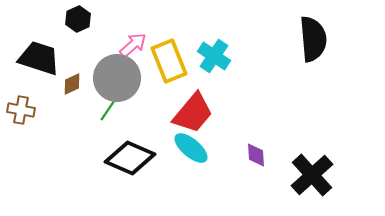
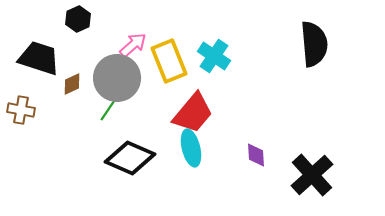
black semicircle: moved 1 px right, 5 px down
cyan ellipse: rotated 36 degrees clockwise
